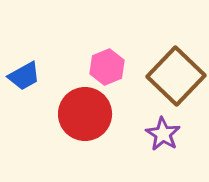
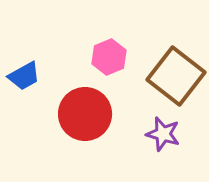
pink hexagon: moved 2 px right, 10 px up
brown square: rotated 6 degrees counterclockwise
purple star: rotated 16 degrees counterclockwise
